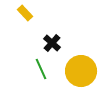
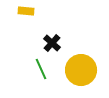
yellow rectangle: moved 1 px right, 2 px up; rotated 42 degrees counterclockwise
yellow circle: moved 1 px up
